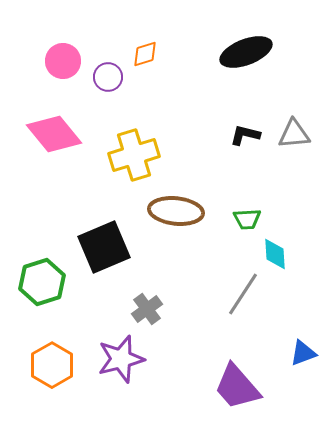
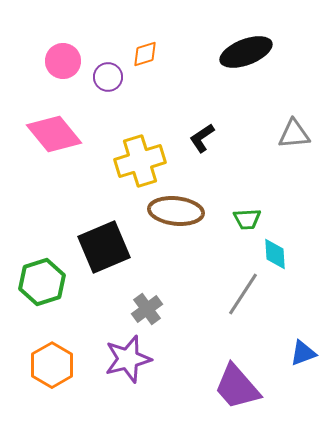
black L-shape: moved 43 px left, 3 px down; rotated 48 degrees counterclockwise
yellow cross: moved 6 px right, 6 px down
purple star: moved 7 px right
